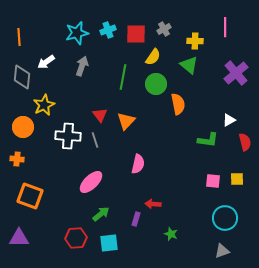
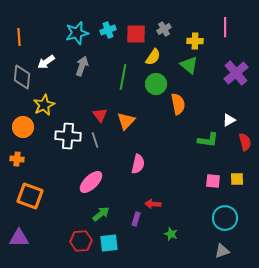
red hexagon: moved 5 px right, 3 px down
